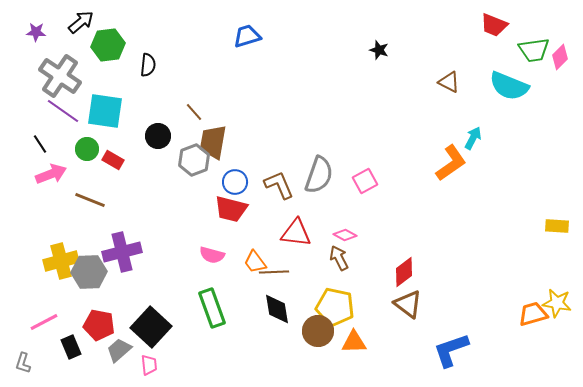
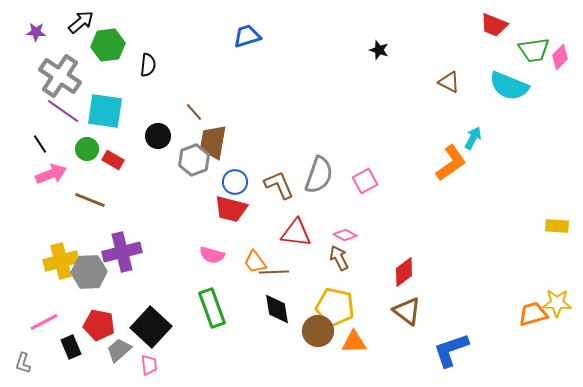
yellow star at (557, 303): rotated 8 degrees counterclockwise
brown triangle at (408, 304): moved 1 px left, 7 px down
